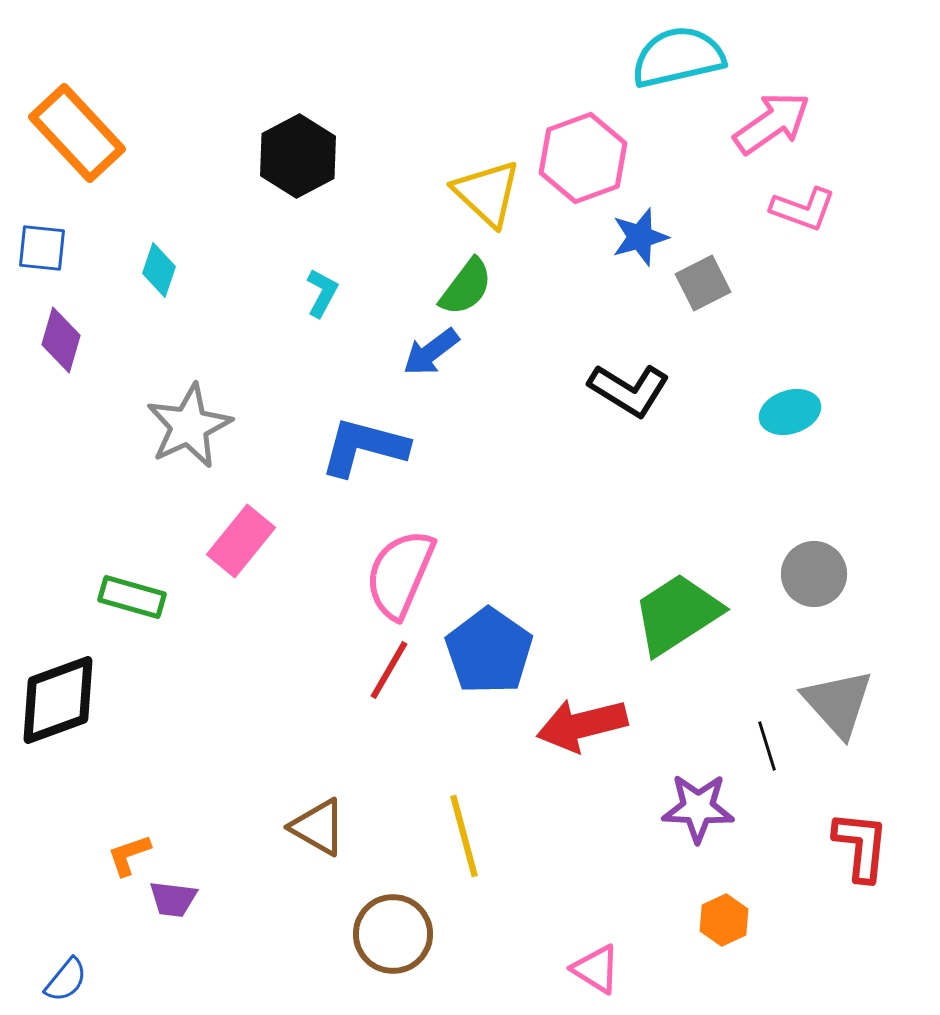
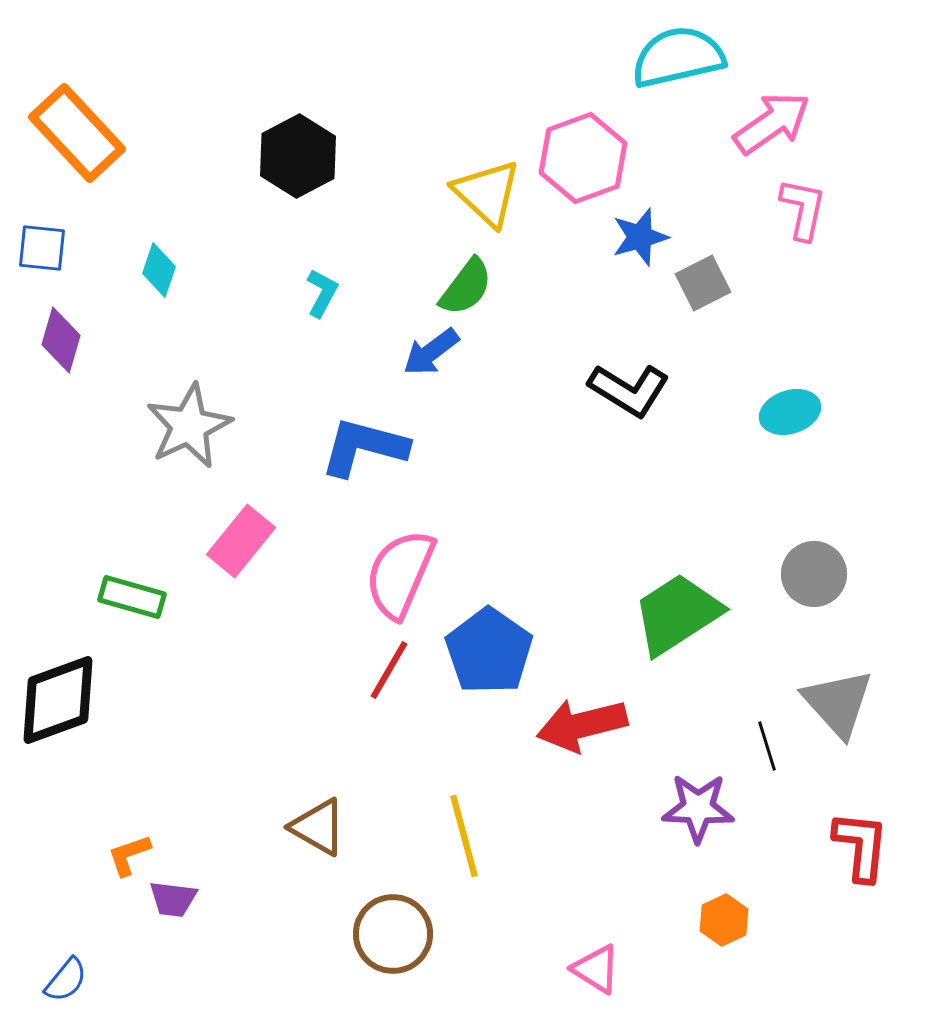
pink L-shape: rotated 98 degrees counterclockwise
